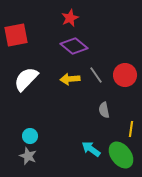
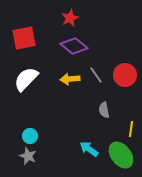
red square: moved 8 px right, 3 px down
cyan arrow: moved 2 px left
